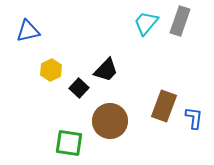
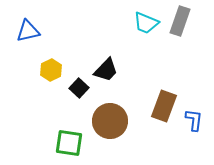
cyan trapezoid: rotated 108 degrees counterclockwise
blue L-shape: moved 2 px down
